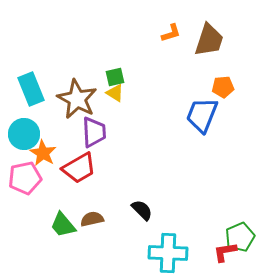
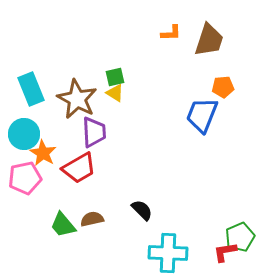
orange L-shape: rotated 15 degrees clockwise
